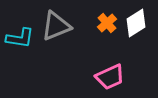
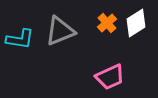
gray triangle: moved 4 px right, 5 px down
cyan L-shape: moved 1 px down
